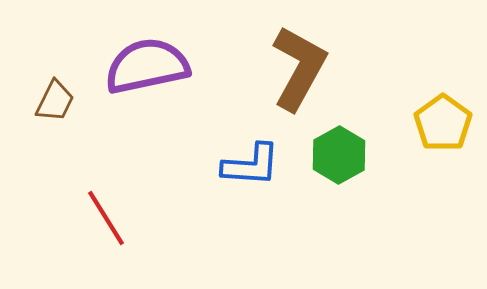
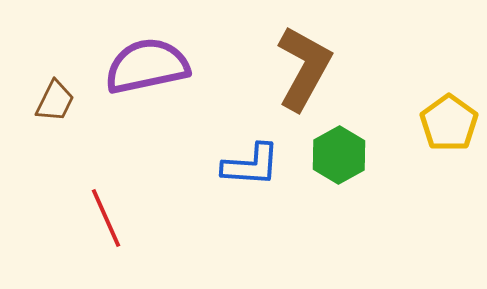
brown L-shape: moved 5 px right
yellow pentagon: moved 6 px right
red line: rotated 8 degrees clockwise
